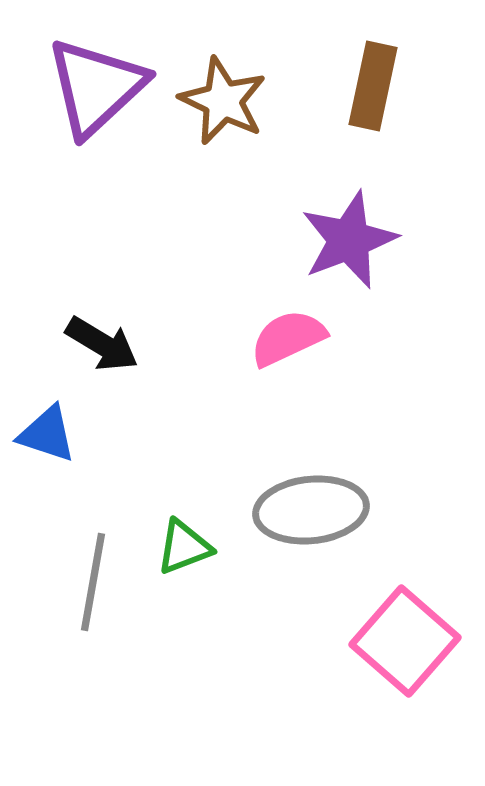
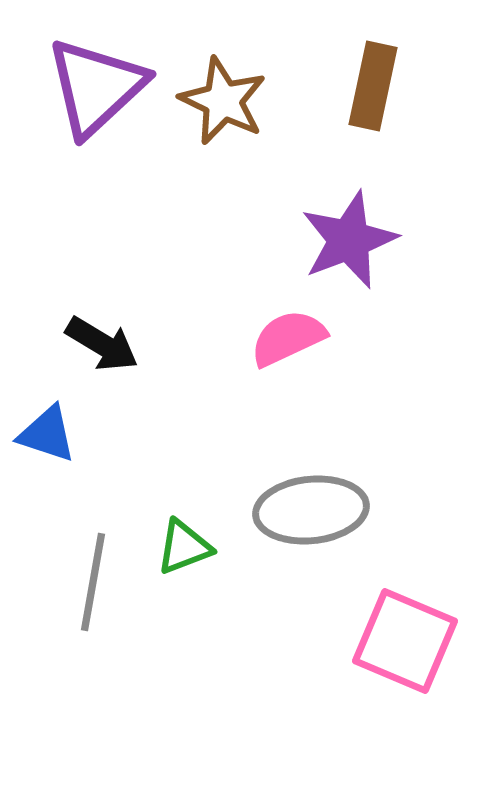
pink square: rotated 18 degrees counterclockwise
